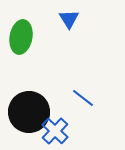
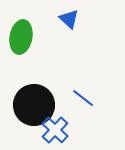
blue triangle: rotated 15 degrees counterclockwise
black circle: moved 5 px right, 7 px up
blue cross: moved 1 px up
